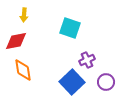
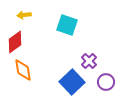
yellow arrow: rotated 80 degrees clockwise
cyan square: moved 3 px left, 3 px up
red diamond: moved 1 px left, 1 px down; rotated 25 degrees counterclockwise
purple cross: moved 2 px right, 1 px down; rotated 21 degrees counterclockwise
